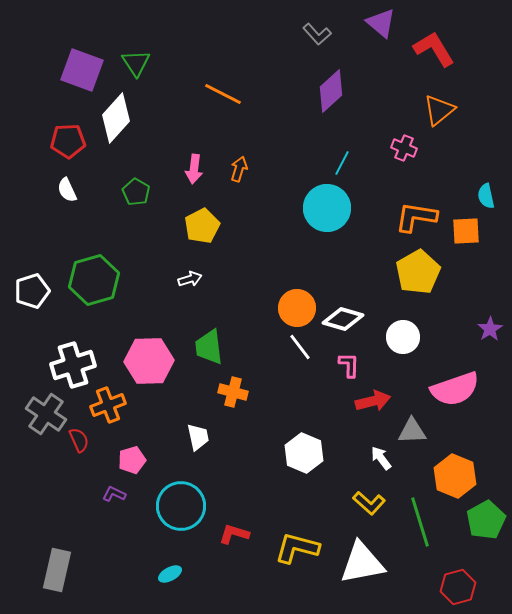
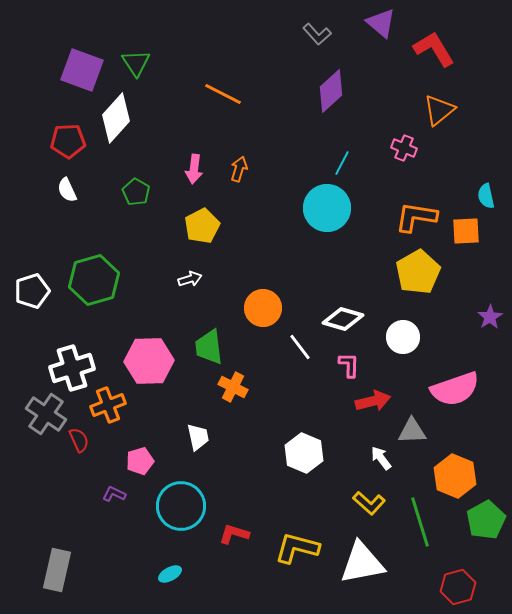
orange circle at (297, 308): moved 34 px left
purple star at (490, 329): moved 12 px up
white cross at (73, 365): moved 1 px left, 3 px down
orange cross at (233, 392): moved 5 px up; rotated 12 degrees clockwise
pink pentagon at (132, 460): moved 8 px right, 1 px down
